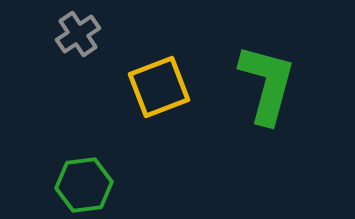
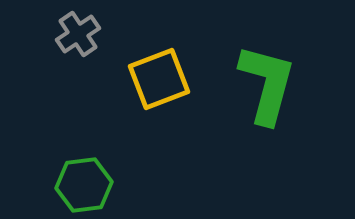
yellow square: moved 8 px up
